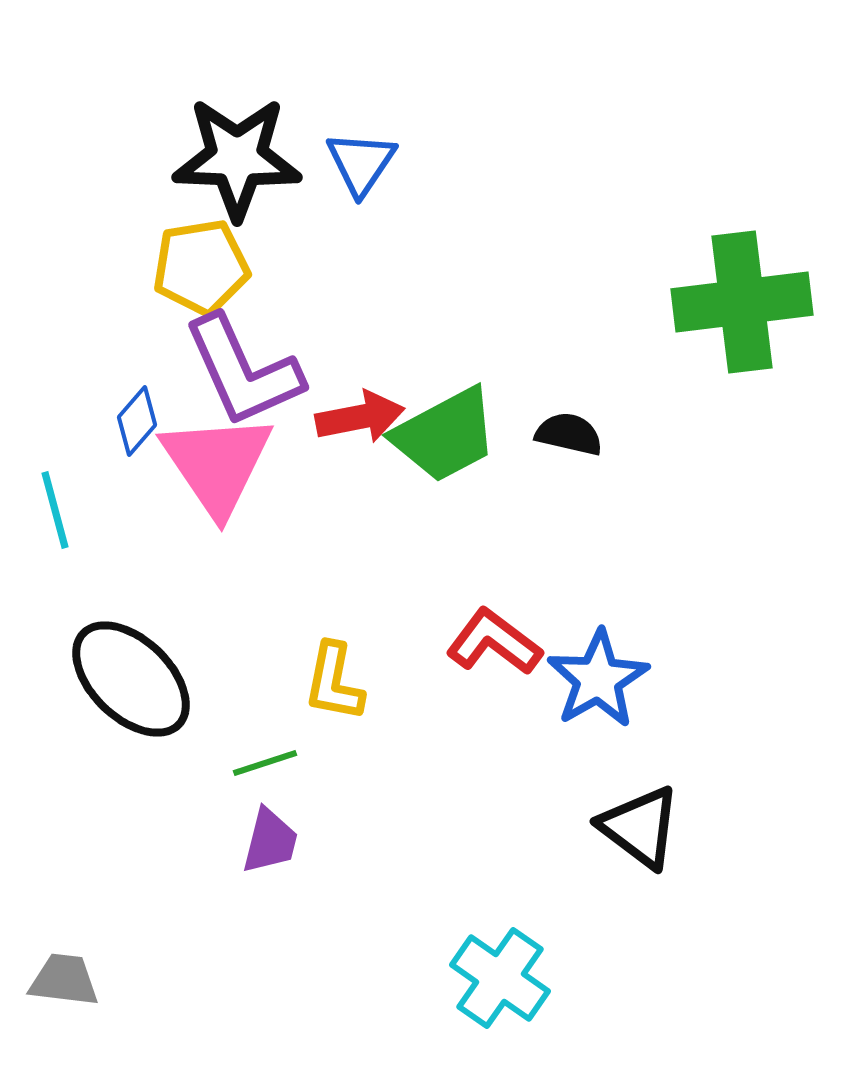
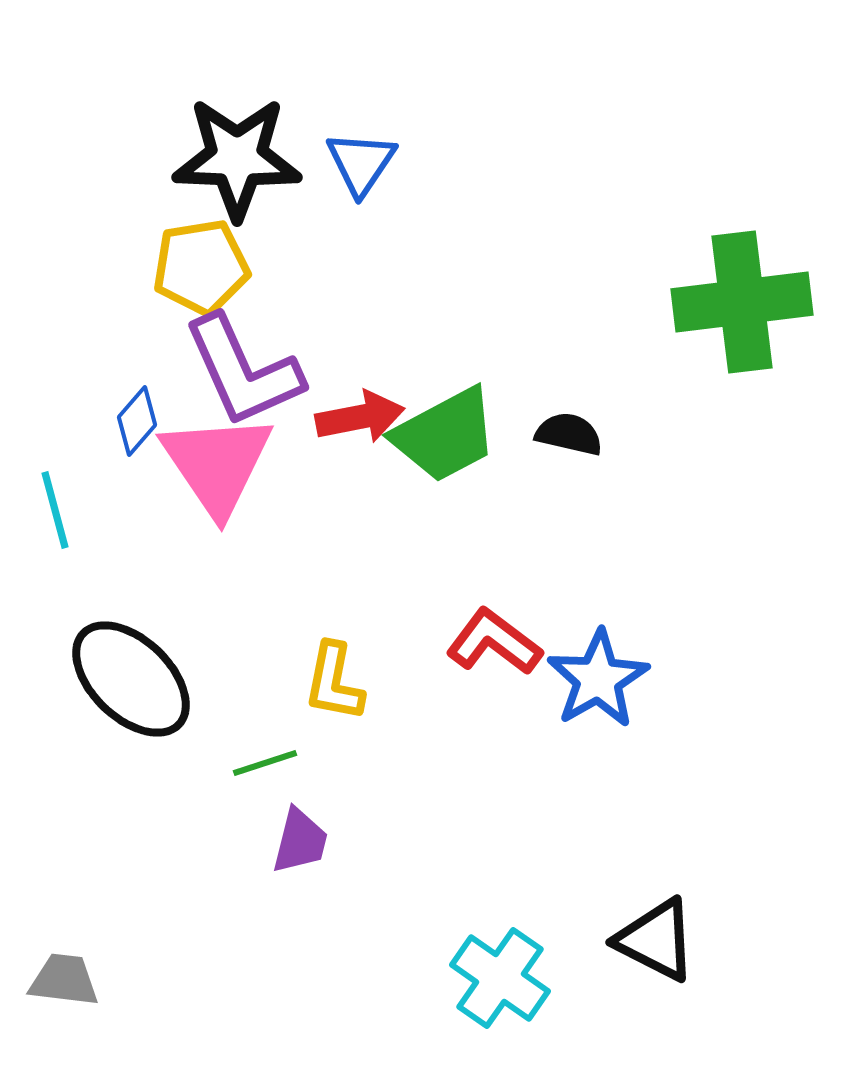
black triangle: moved 16 px right, 113 px down; rotated 10 degrees counterclockwise
purple trapezoid: moved 30 px right
